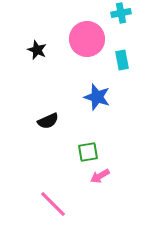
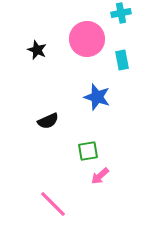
green square: moved 1 px up
pink arrow: rotated 12 degrees counterclockwise
